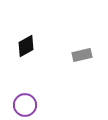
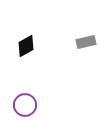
gray rectangle: moved 4 px right, 13 px up
